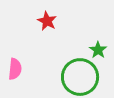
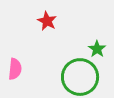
green star: moved 1 px left, 1 px up
